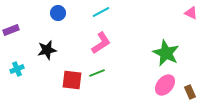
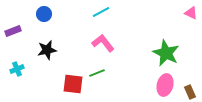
blue circle: moved 14 px left, 1 px down
purple rectangle: moved 2 px right, 1 px down
pink L-shape: moved 2 px right; rotated 95 degrees counterclockwise
red square: moved 1 px right, 4 px down
pink ellipse: rotated 25 degrees counterclockwise
